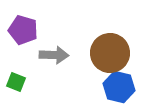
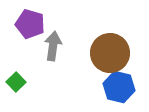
purple pentagon: moved 7 px right, 6 px up
gray arrow: moved 1 px left, 9 px up; rotated 84 degrees counterclockwise
green square: rotated 24 degrees clockwise
